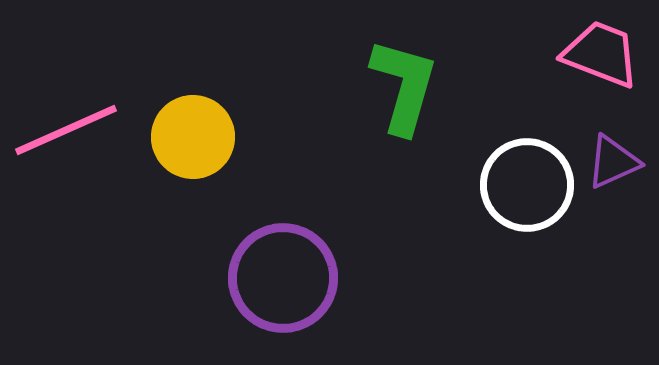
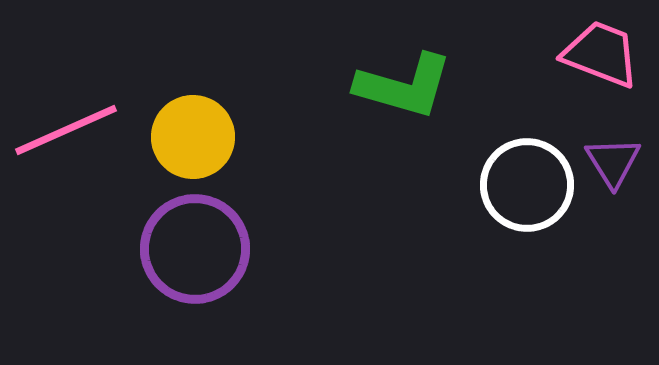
green L-shape: rotated 90 degrees clockwise
purple triangle: rotated 38 degrees counterclockwise
purple circle: moved 88 px left, 29 px up
